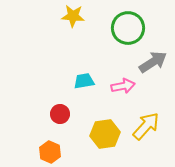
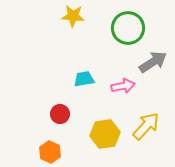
cyan trapezoid: moved 2 px up
